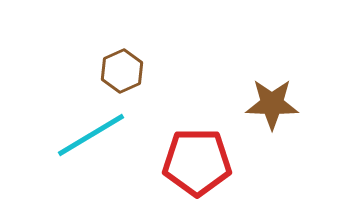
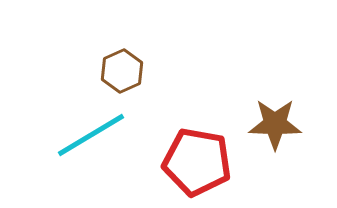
brown star: moved 3 px right, 20 px down
red pentagon: rotated 10 degrees clockwise
